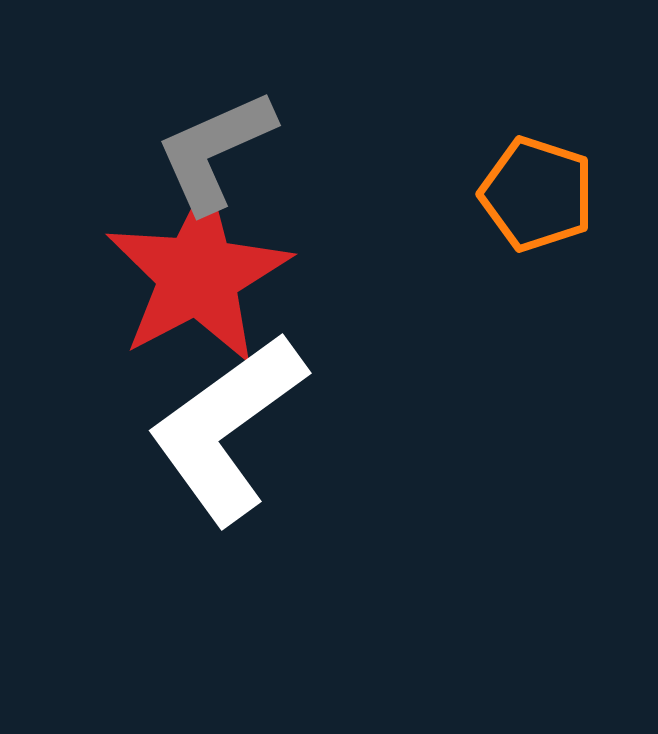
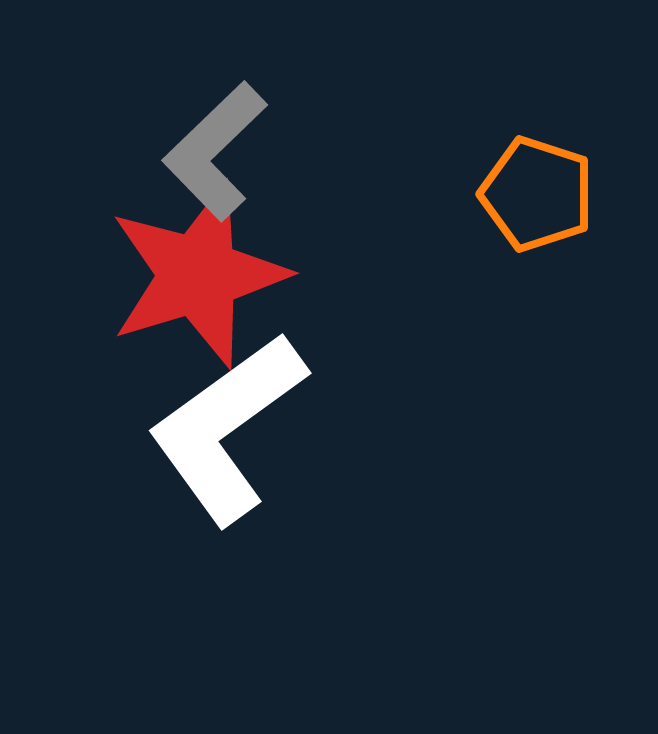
gray L-shape: rotated 20 degrees counterclockwise
red star: rotated 11 degrees clockwise
